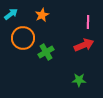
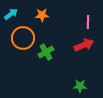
orange star: rotated 24 degrees clockwise
green star: moved 1 px right, 6 px down
